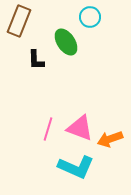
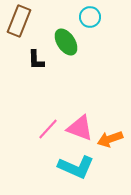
pink line: rotated 25 degrees clockwise
